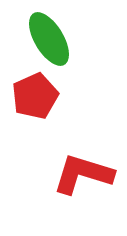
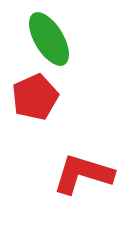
red pentagon: moved 1 px down
